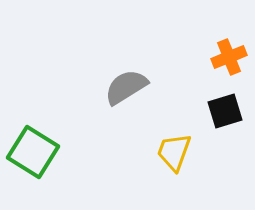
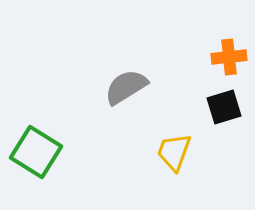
orange cross: rotated 16 degrees clockwise
black square: moved 1 px left, 4 px up
green square: moved 3 px right
